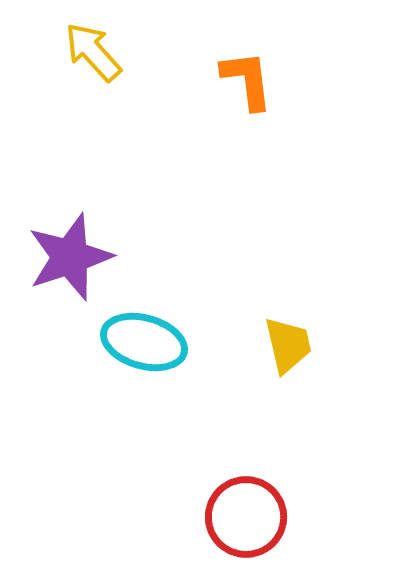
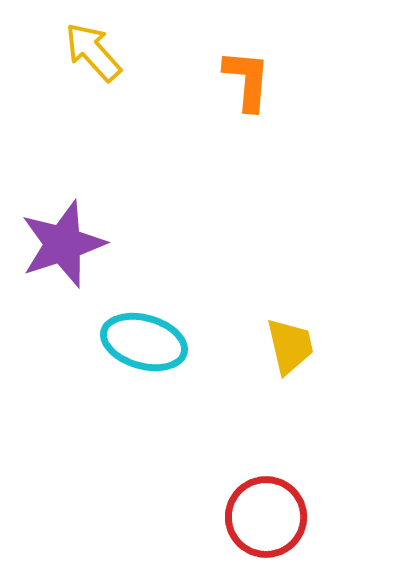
orange L-shape: rotated 12 degrees clockwise
purple star: moved 7 px left, 13 px up
yellow trapezoid: moved 2 px right, 1 px down
red circle: moved 20 px right
